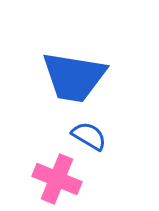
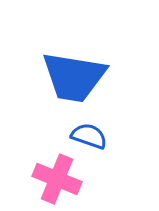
blue semicircle: rotated 12 degrees counterclockwise
